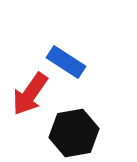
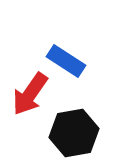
blue rectangle: moved 1 px up
